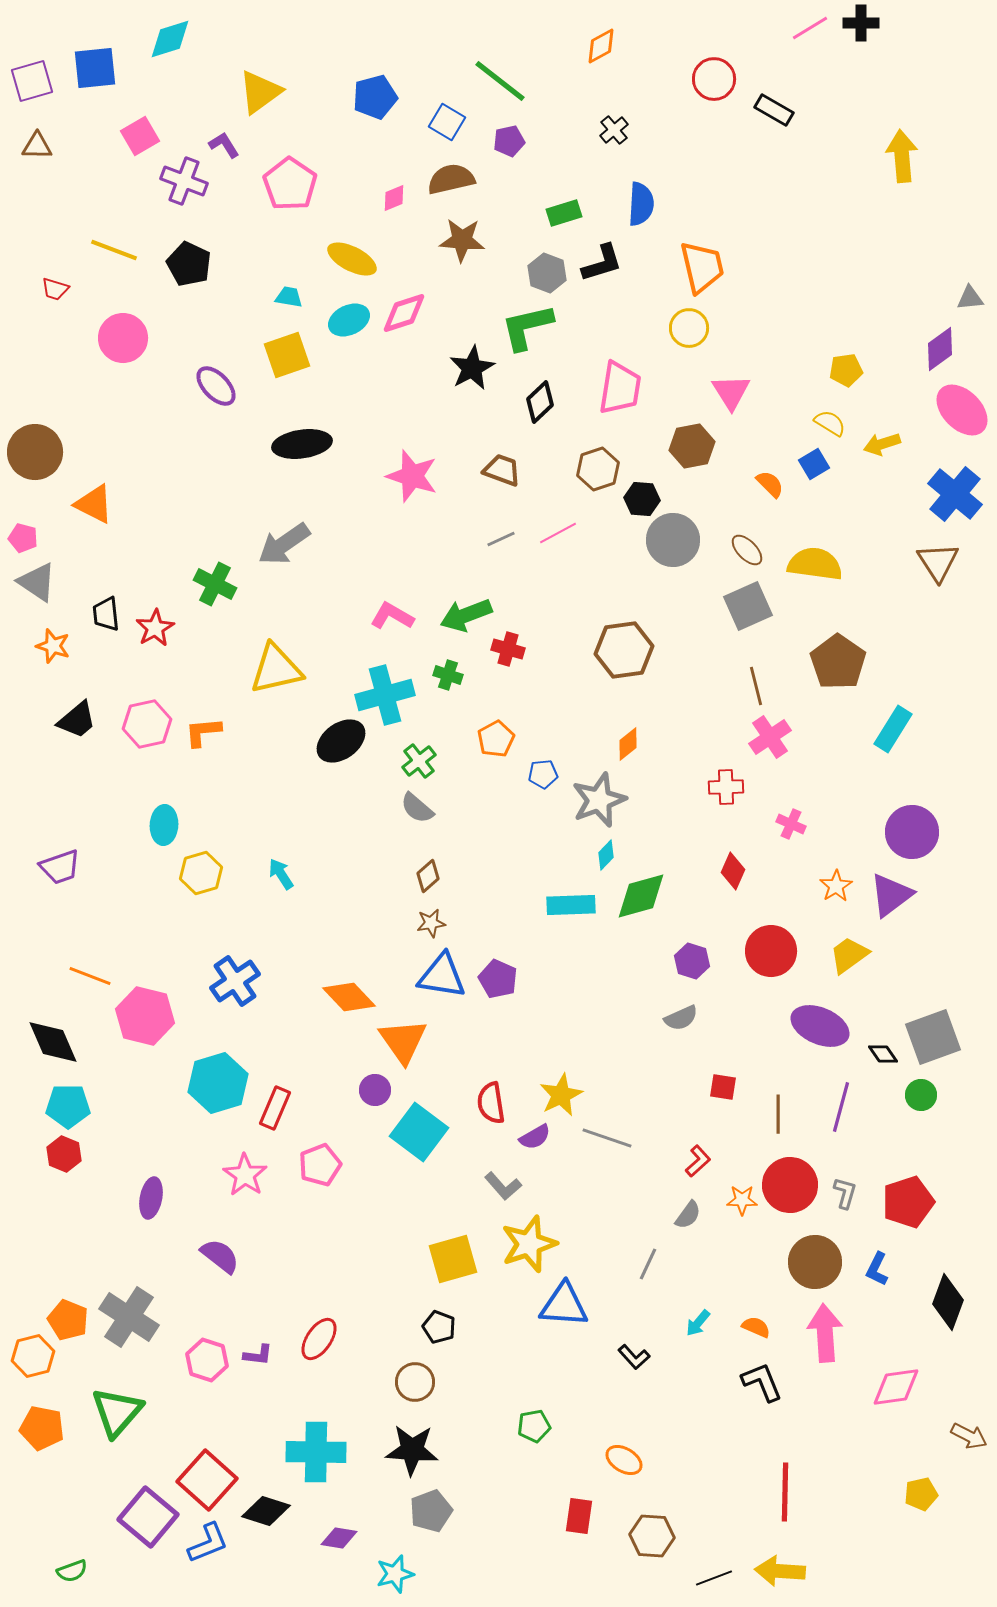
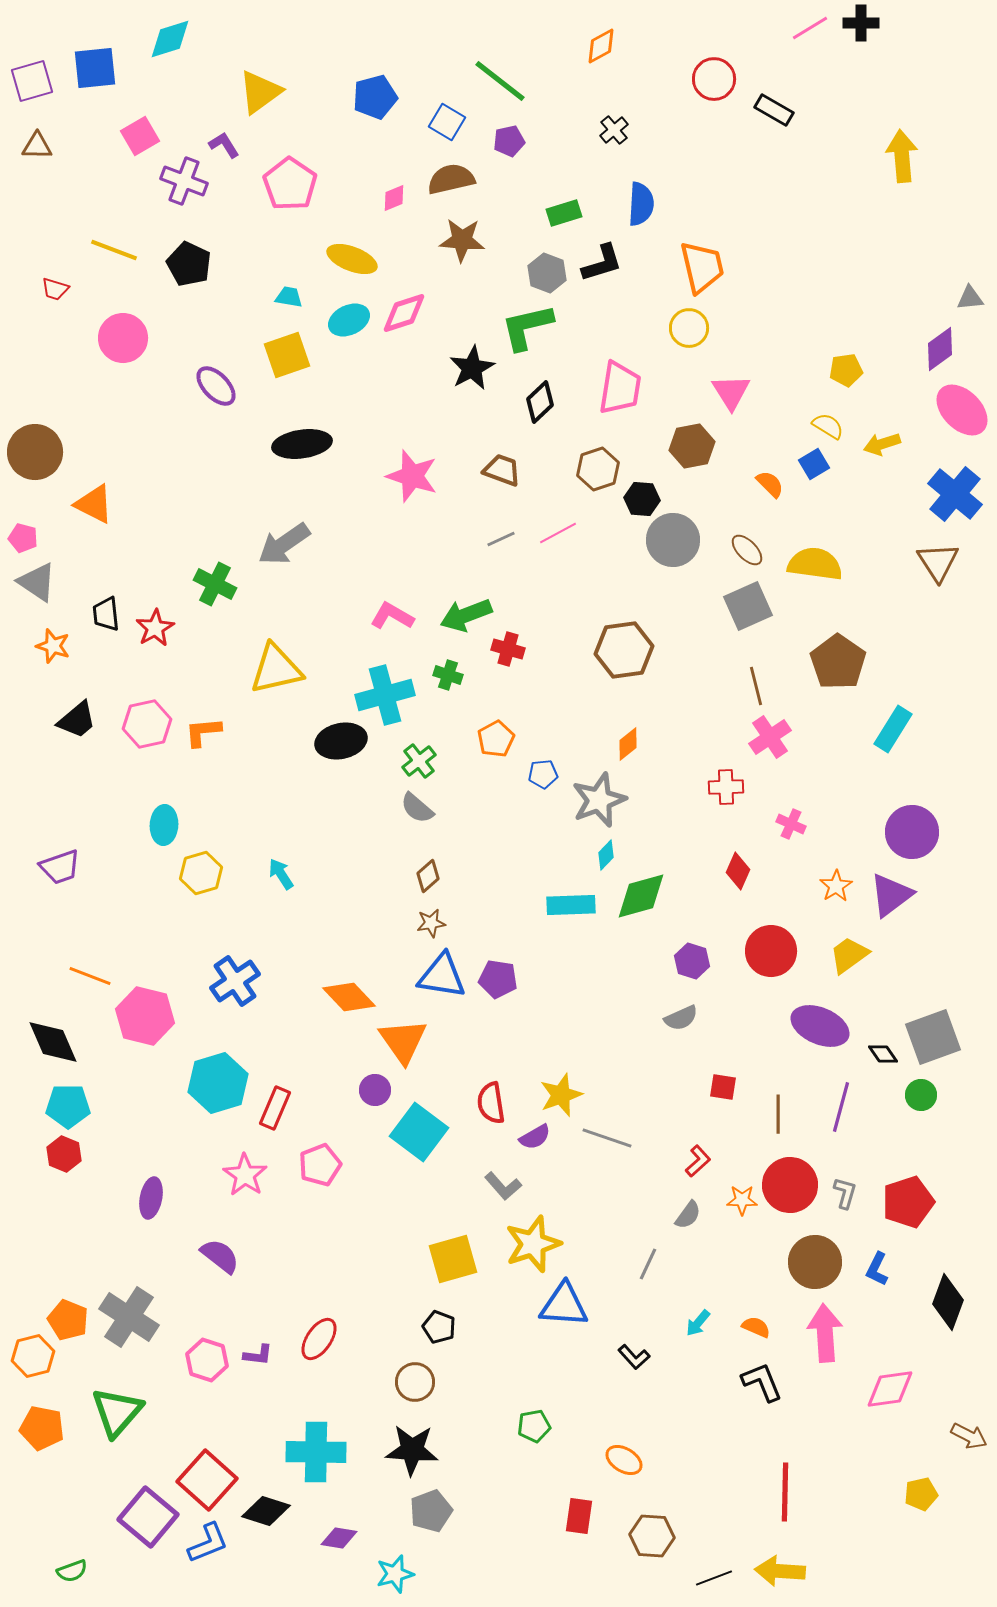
yellow ellipse at (352, 259): rotated 6 degrees counterclockwise
yellow semicircle at (830, 423): moved 2 px left, 3 px down
black ellipse at (341, 741): rotated 24 degrees clockwise
red diamond at (733, 871): moved 5 px right
purple pentagon at (498, 979): rotated 15 degrees counterclockwise
yellow star at (561, 1095): rotated 6 degrees clockwise
yellow star at (529, 1244): moved 4 px right
pink diamond at (896, 1387): moved 6 px left, 2 px down
